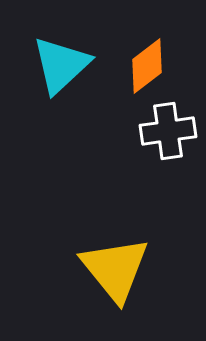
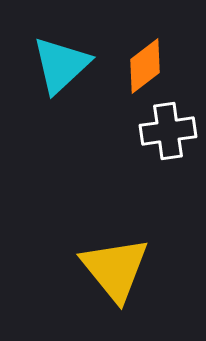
orange diamond: moved 2 px left
